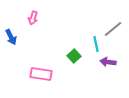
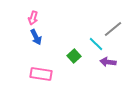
blue arrow: moved 25 px right
cyan line: rotated 35 degrees counterclockwise
